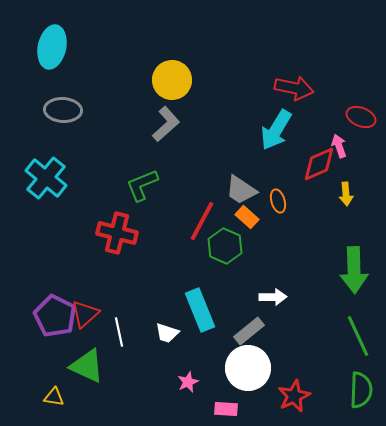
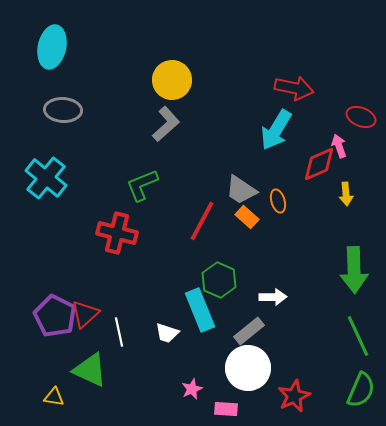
green hexagon: moved 6 px left, 34 px down
green triangle: moved 3 px right, 4 px down
pink star: moved 4 px right, 7 px down
green semicircle: rotated 21 degrees clockwise
